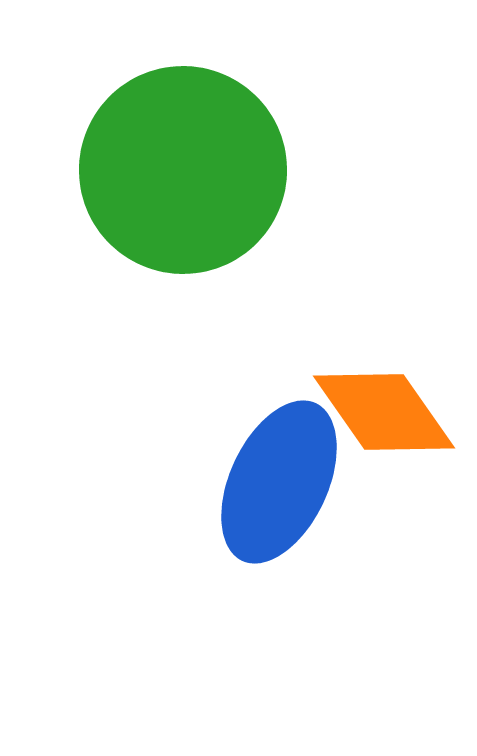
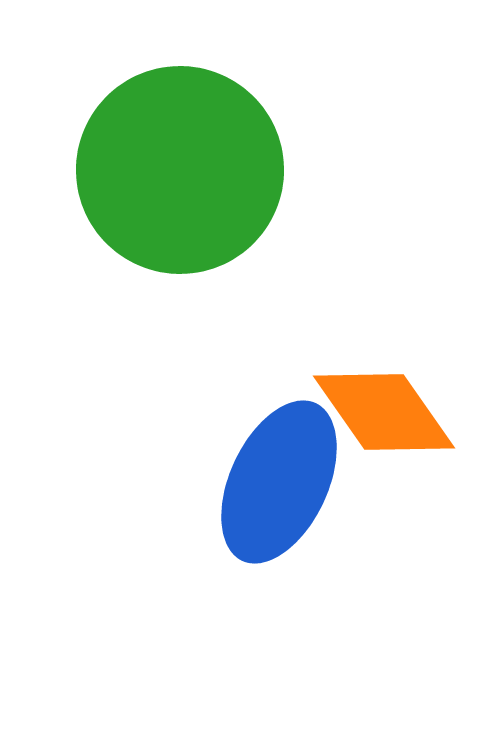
green circle: moved 3 px left
